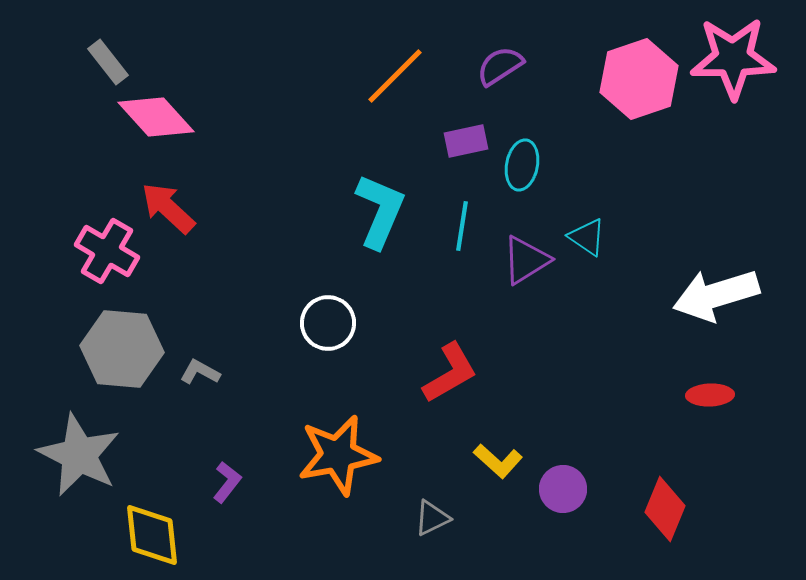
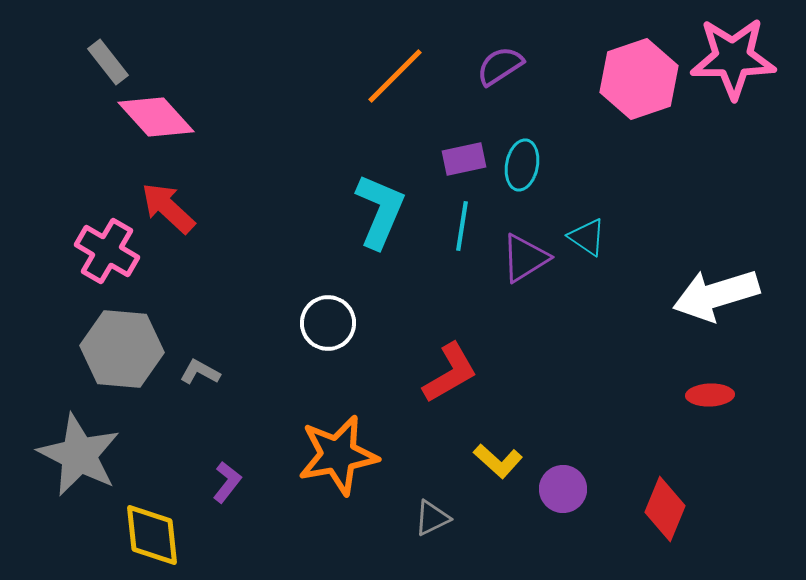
purple rectangle: moved 2 px left, 18 px down
purple triangle: moved 1 px left, 2 px up
